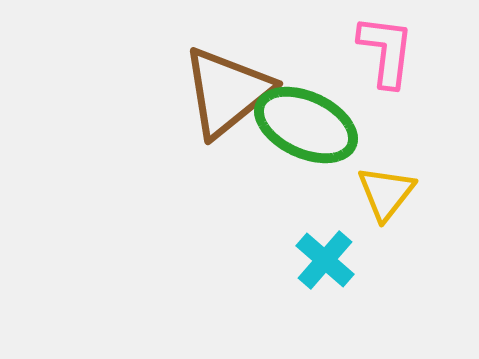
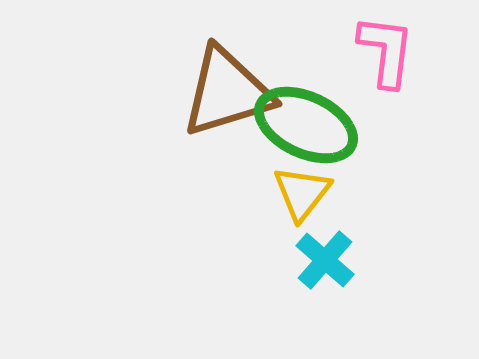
brown triangle: rotated 22 degrees clockwise
yellow triangle: moved 84 px left
